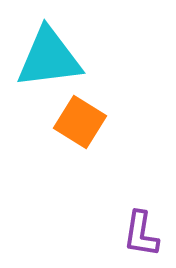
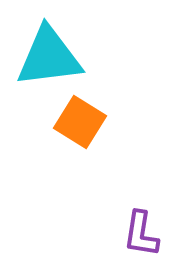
cyan triangle: moved 1 px up
